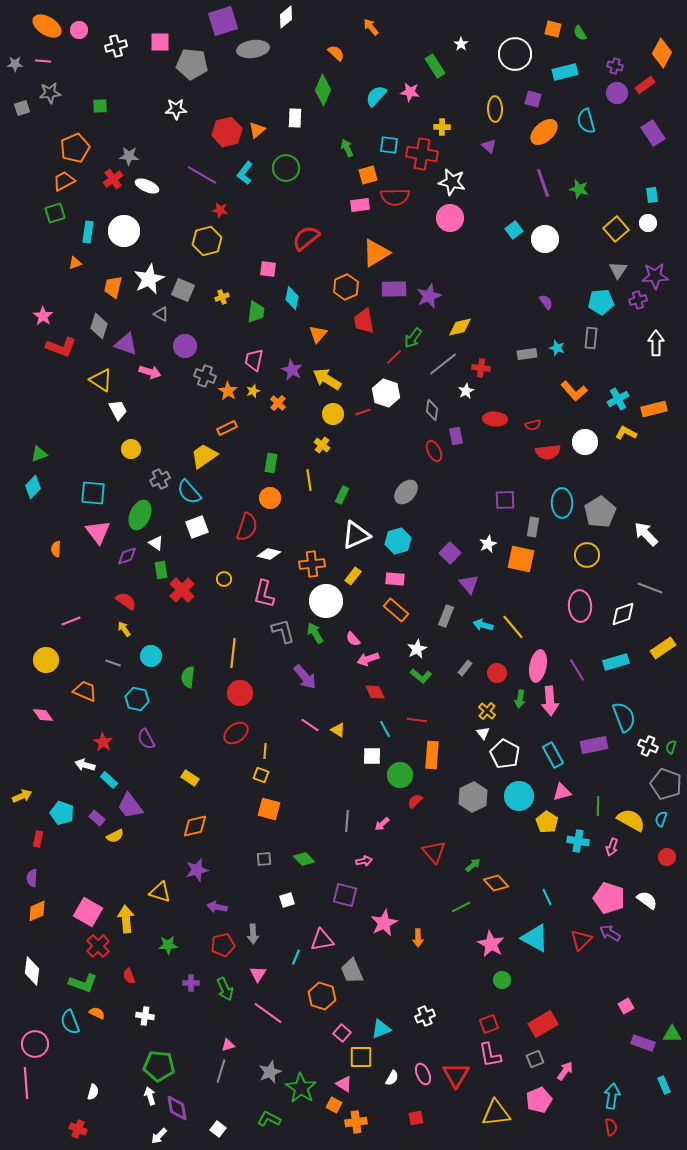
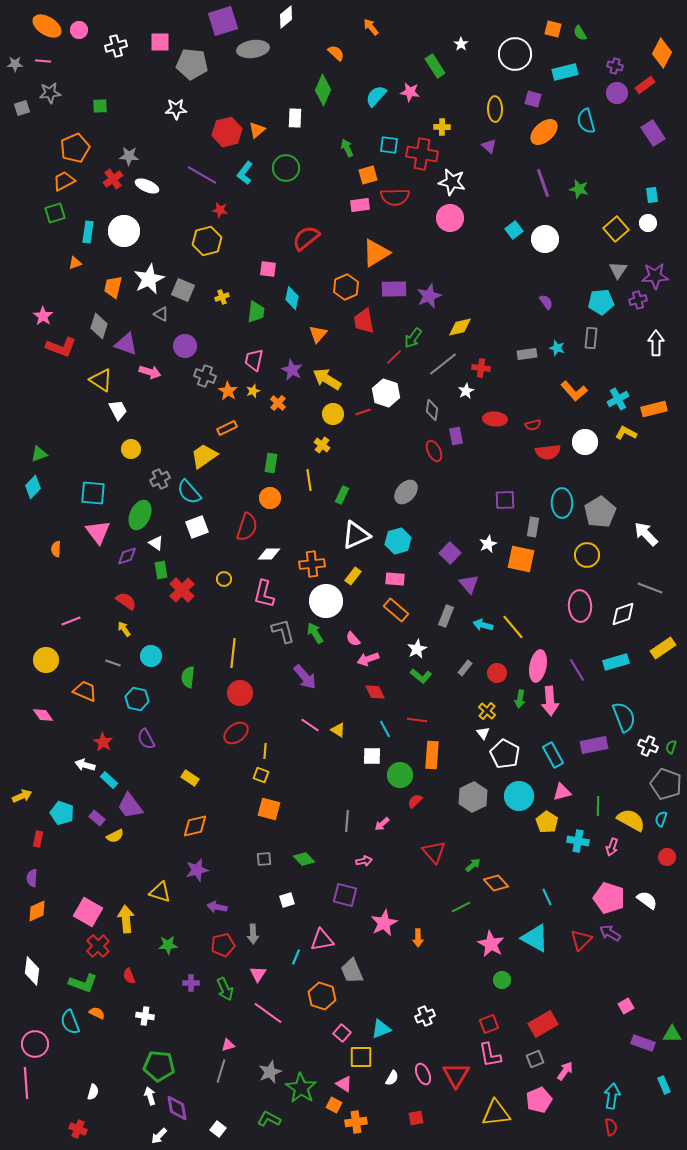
white diamond at (269, 554): rotated 15 degrees counterclockwise
